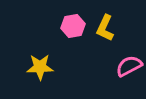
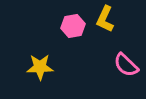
yellow L-shape: moved 9 px up
pink semicircle: moved 3 px left, 1 px up; rotated 108 degrees counterclockwise
